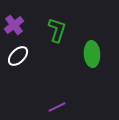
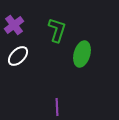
green ellipse: moved 10 px left; rotated 20 degrees clockwise
purple line: rotated 66 degrees counterclockwise
